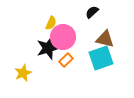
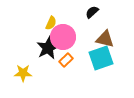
black star: rotated 10 degrees counterclockwise
yellow star: rotated 24 degrees clockwise
